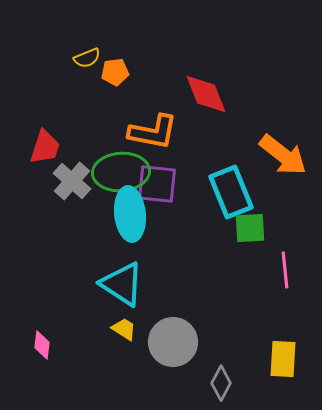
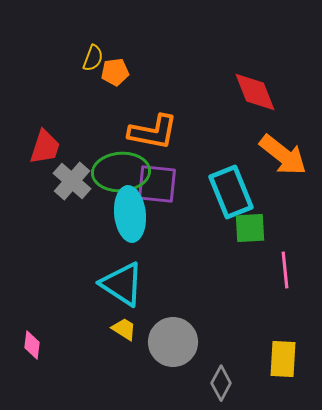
yellow semicircle: moved 6 px right; rotated 48 degrees counterclockwise
red diamond: moved 49 px right, 2 px up
pink diamond: moved 10 px left
